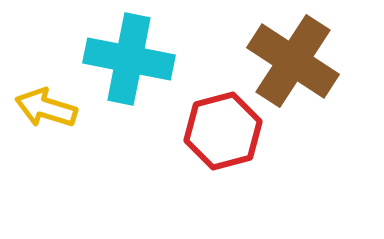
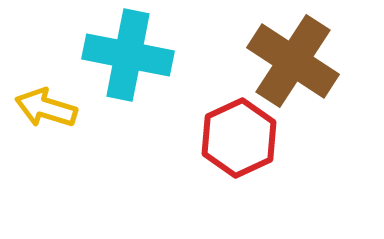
cyan cross: moved 1 px left, 4 px up
red hexagon: moved 16 px right, 7 px down; rotated 10 degrees counterclockwise
